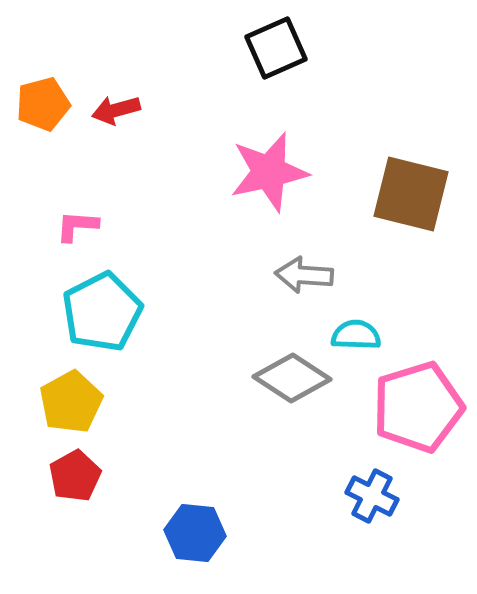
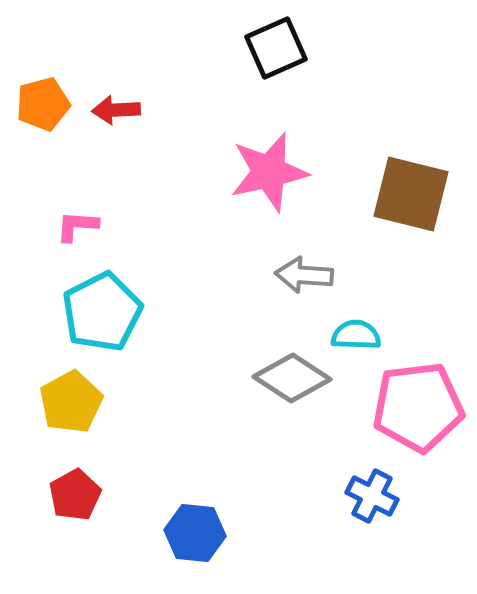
red arrow: rotated 12 degrees clockwise
pink pentagon: rotated 10 degrees clockwise
red pentagon: moved 19 px down
